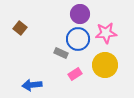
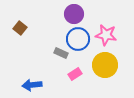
purple circle: moved 6 px left
pink star: moved 2 px down; rotated 15 degrees clockwise
